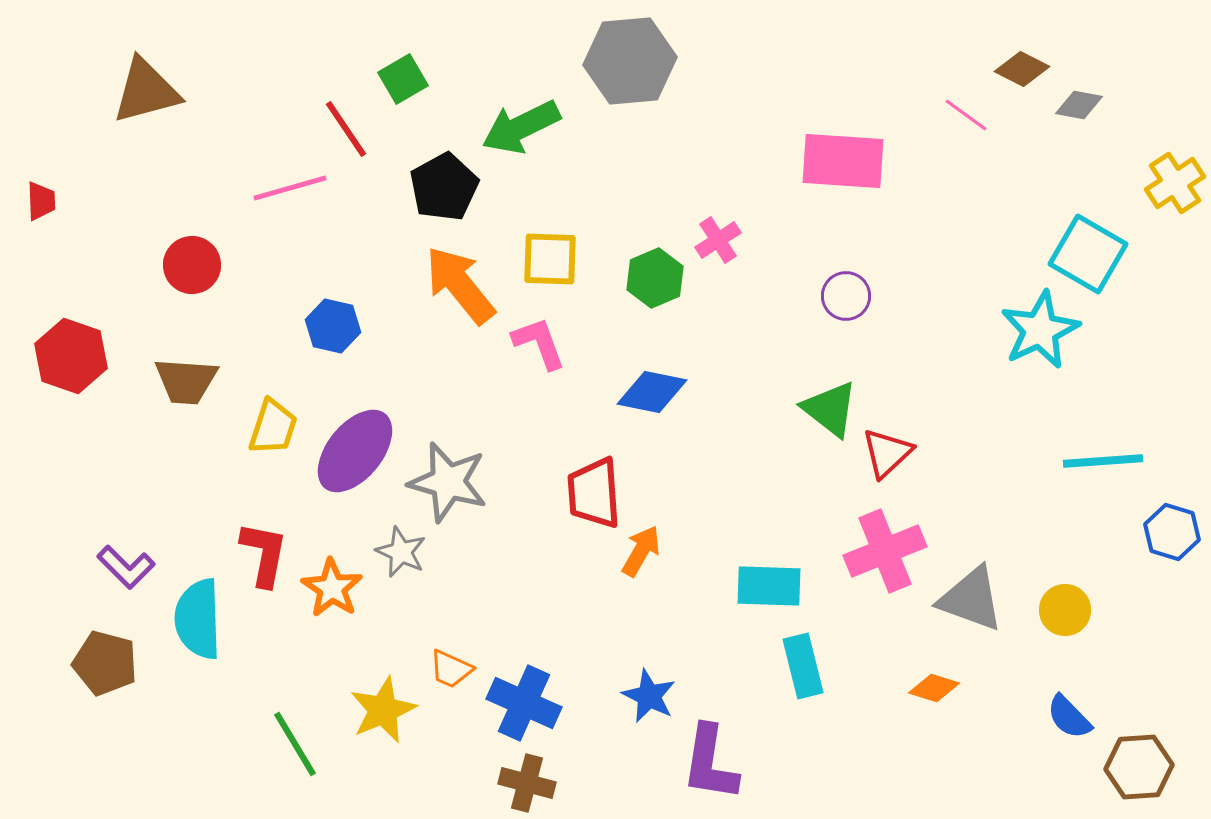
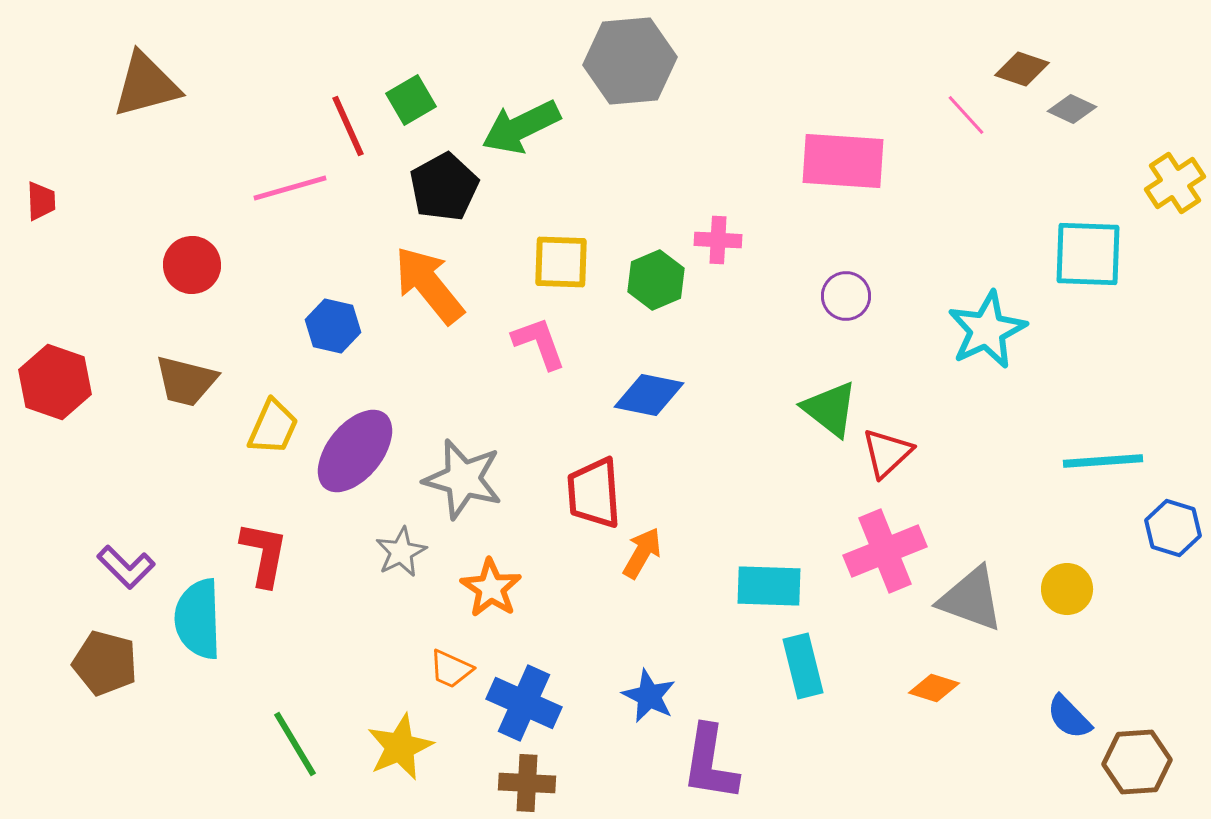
brown diamond at (1022, 69): rotated 8 degrees counterclockwise
green square at (403, 79): moved 8 px right, 21 px down
brown triangle at (146, 91): moved 6 px up
gray diamond at (1079, 105): moved 7 px left, 4 px down; rotated 15 degrees clockwise
pink line at (966, 115): rotated 12 degrees clockwise
red line at (346, 129): moved 2 px right, 3 px up; rotated 10 degrees clockwise
pink cross at (718, 240): rotated 36 degrees clockwise
cyan square at (1088, 254): rotated 28 degrees counterclockwise
yellow square at (550, 259): moved 11 px right, 3 px down
green hexagon at (655, 278): moved 1 px right, 2 px down
orange arrow at (460, 285): moved 31 px left
cyan star at (1040, 330): moved 53 px left
red hexagon at (71, 356): moved 16 px left, 26 px down
brown trapezoid at (186, 381): rotated 10 degrees clockwise
blue diamond at (652, 392): moved 3 px left, 3 px down
yellow trapezoid at (273, 427): rotated 6 degrees clockwise
gray star at (448, 482): moved 15 px right, 3 px up
blue hexagon at (1172, 532): moved 1 px right, 4 px up
orange arrow at (641, 551): moved 1 px right, 2 px down
gray star at (401, 552): rotated 21 degrees clockwise
orange star at (332, 588): moved 159 px right
yellow circle at (1065, 610): moved 2 px right, 21 px up
yellow star at (383, 710): moved 17 px right, 37 px down
brown hexagon at (1139, 767): moved 2 px left, 5 px up
brown cross at (527, 783): rotated 12 degrees counterclockwise
